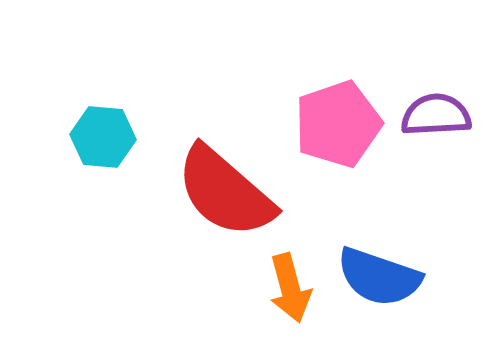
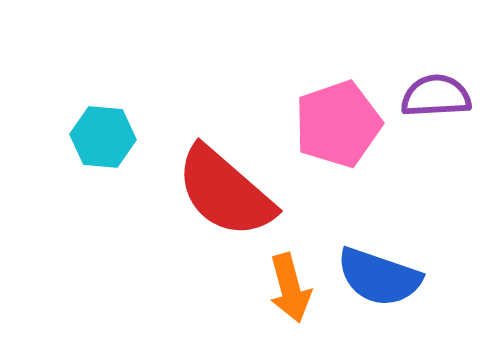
purple semicircle: moved 19 px up
